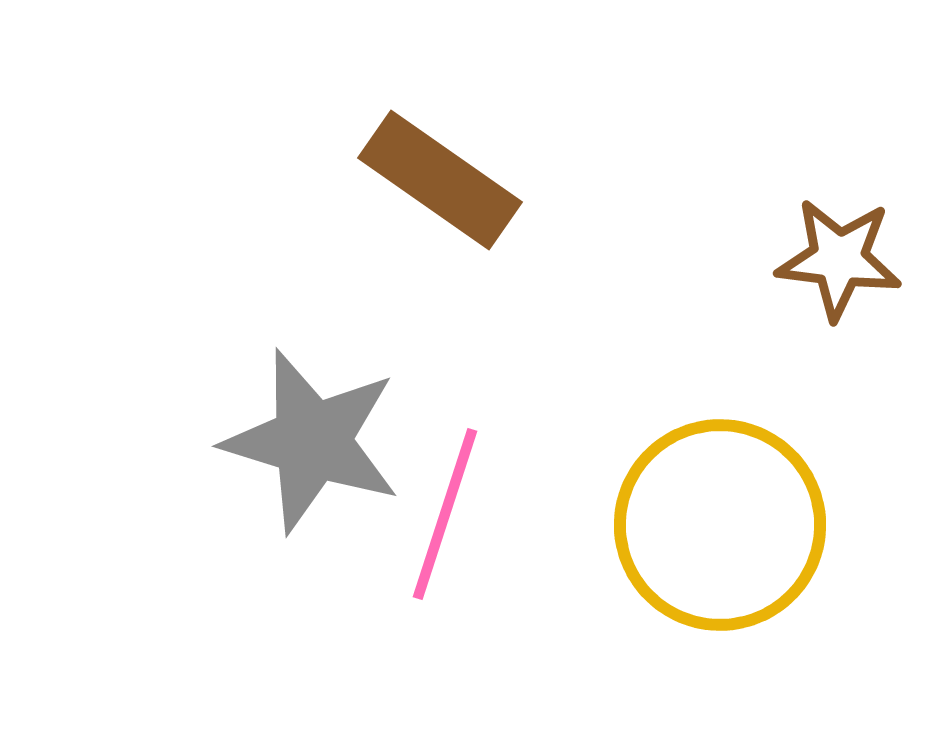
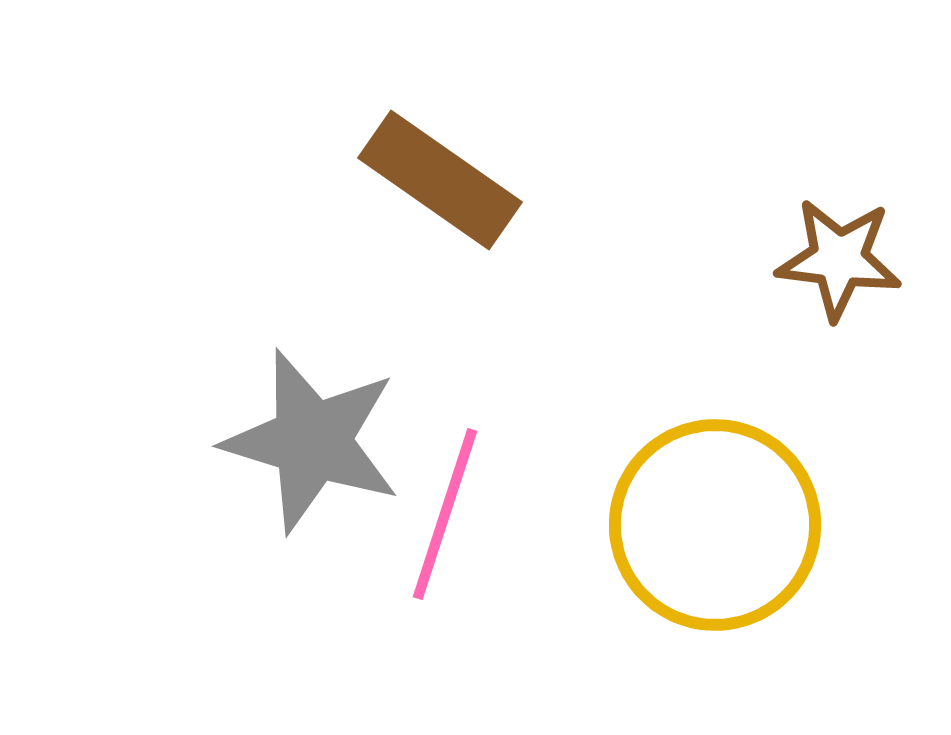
yellow circle: moved 5 px left
